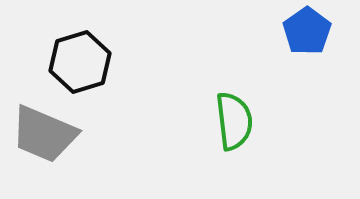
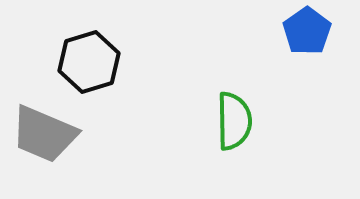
black hexagon: moved 9 px right
green semicircle: rotated 6 degrees clockwise
